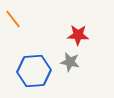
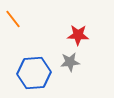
gray star: rotated 18 degrees counterclockwise
blue hexagon: moved 2 px down
